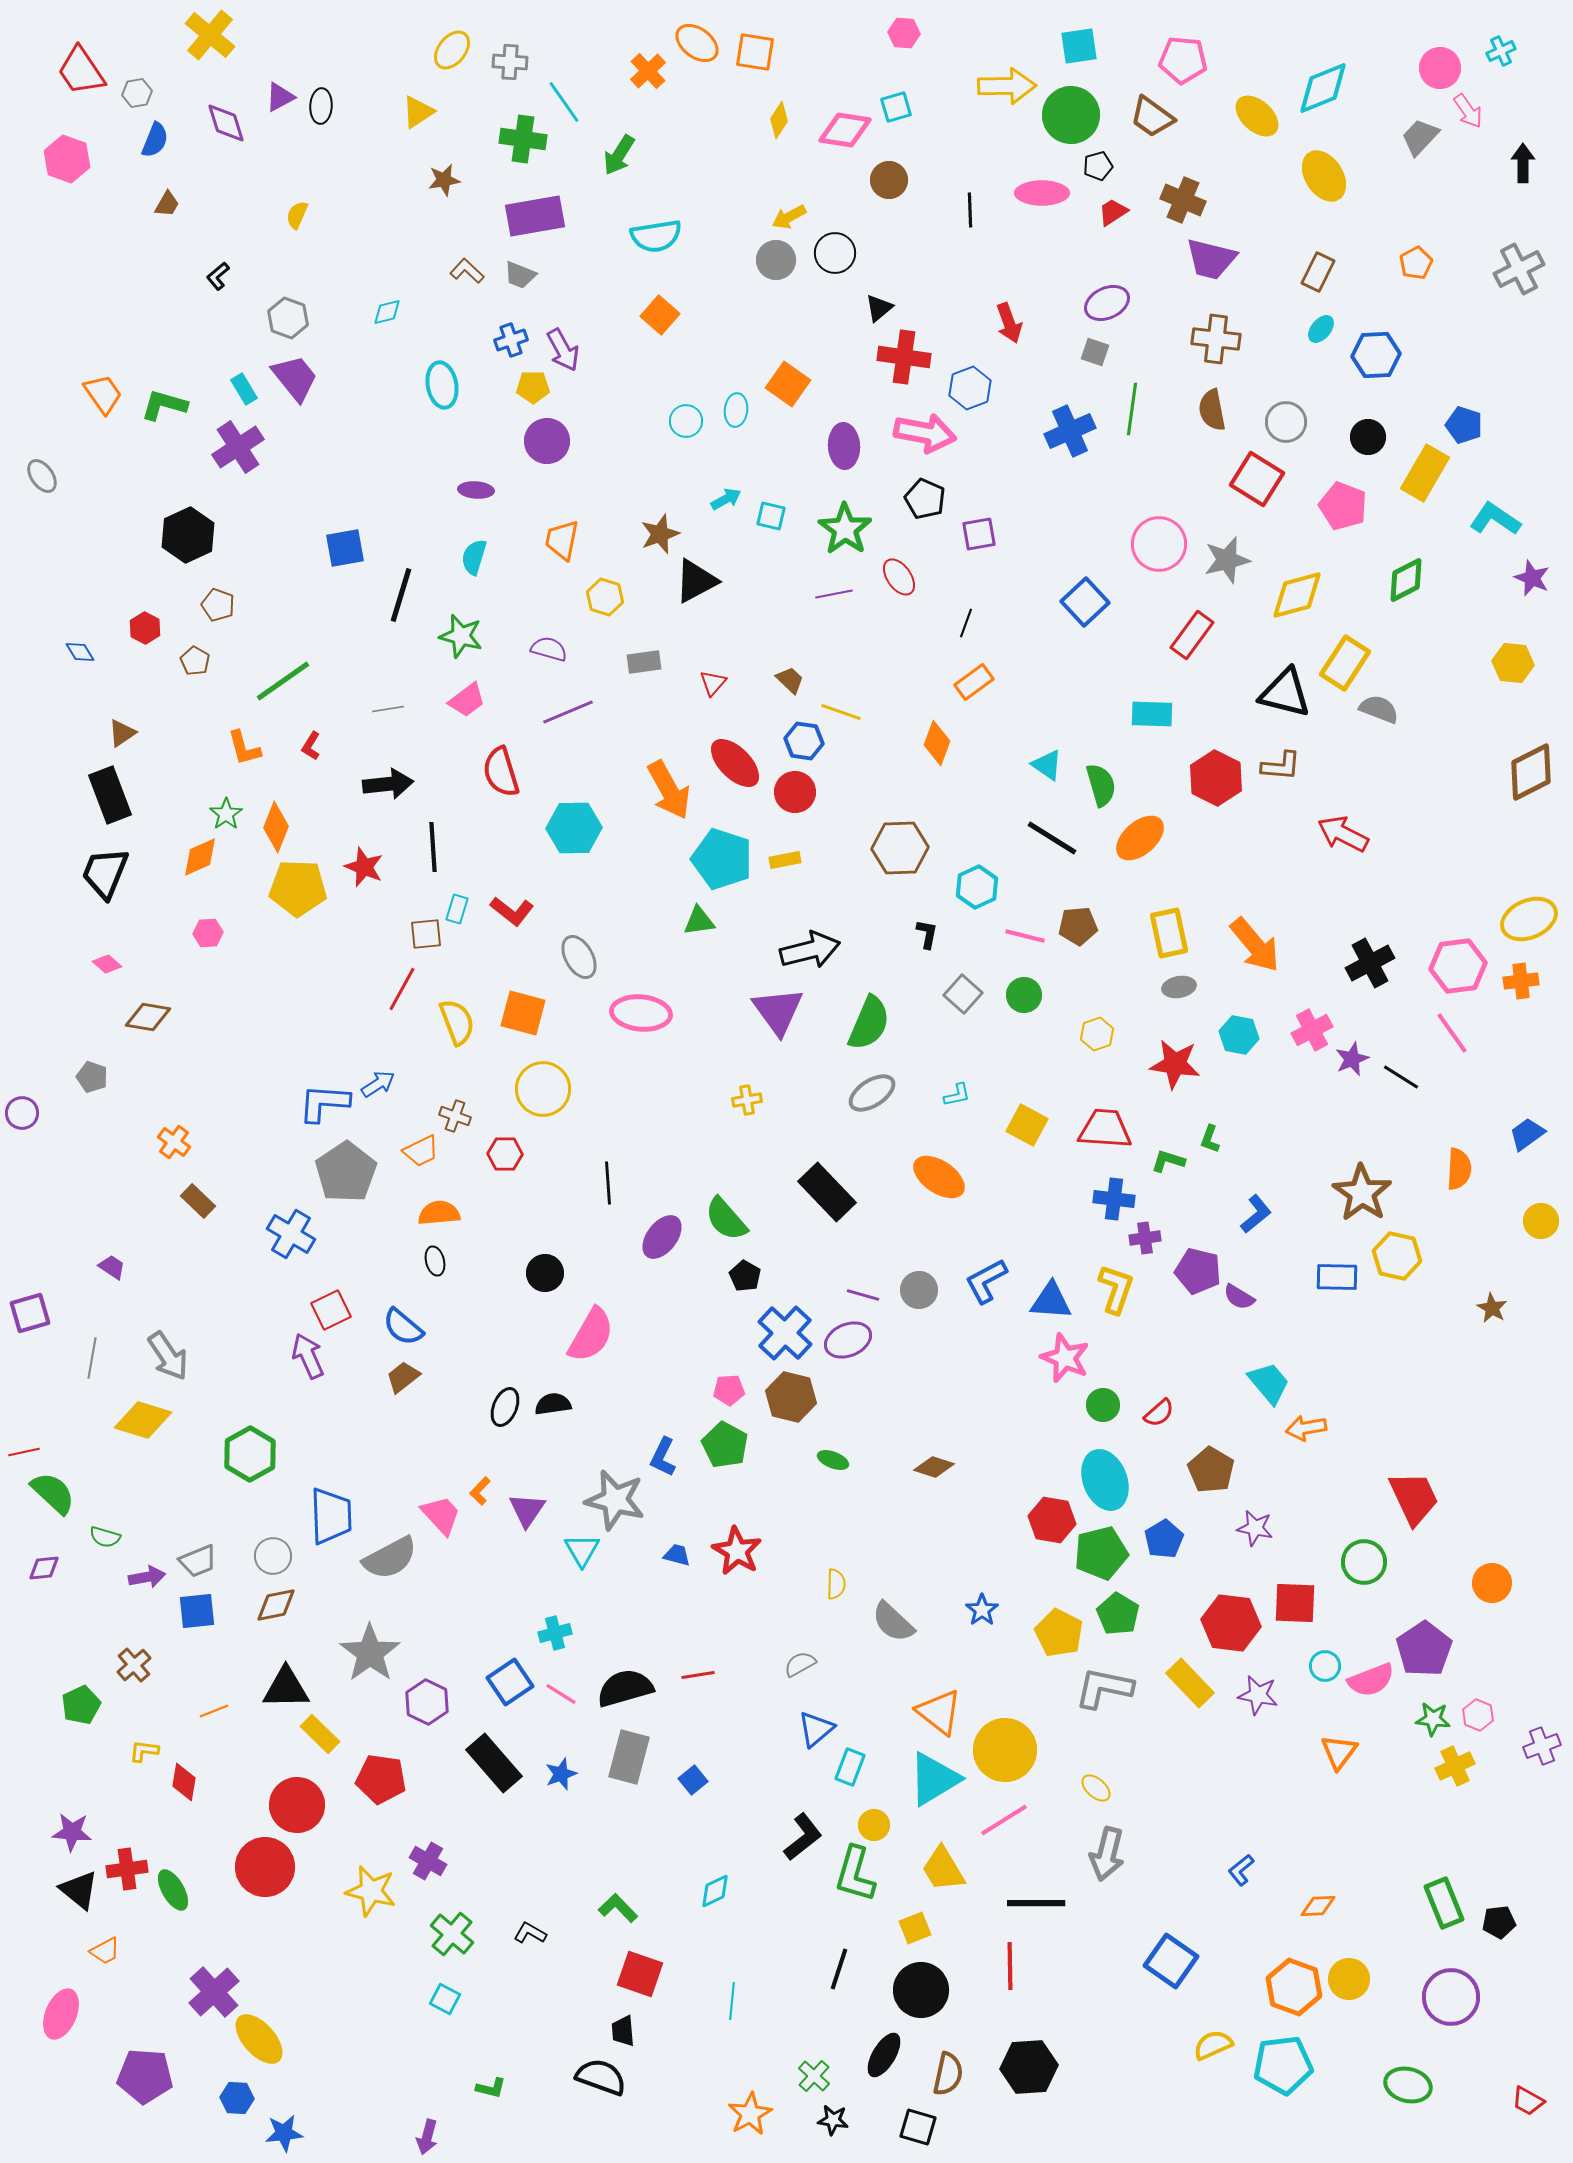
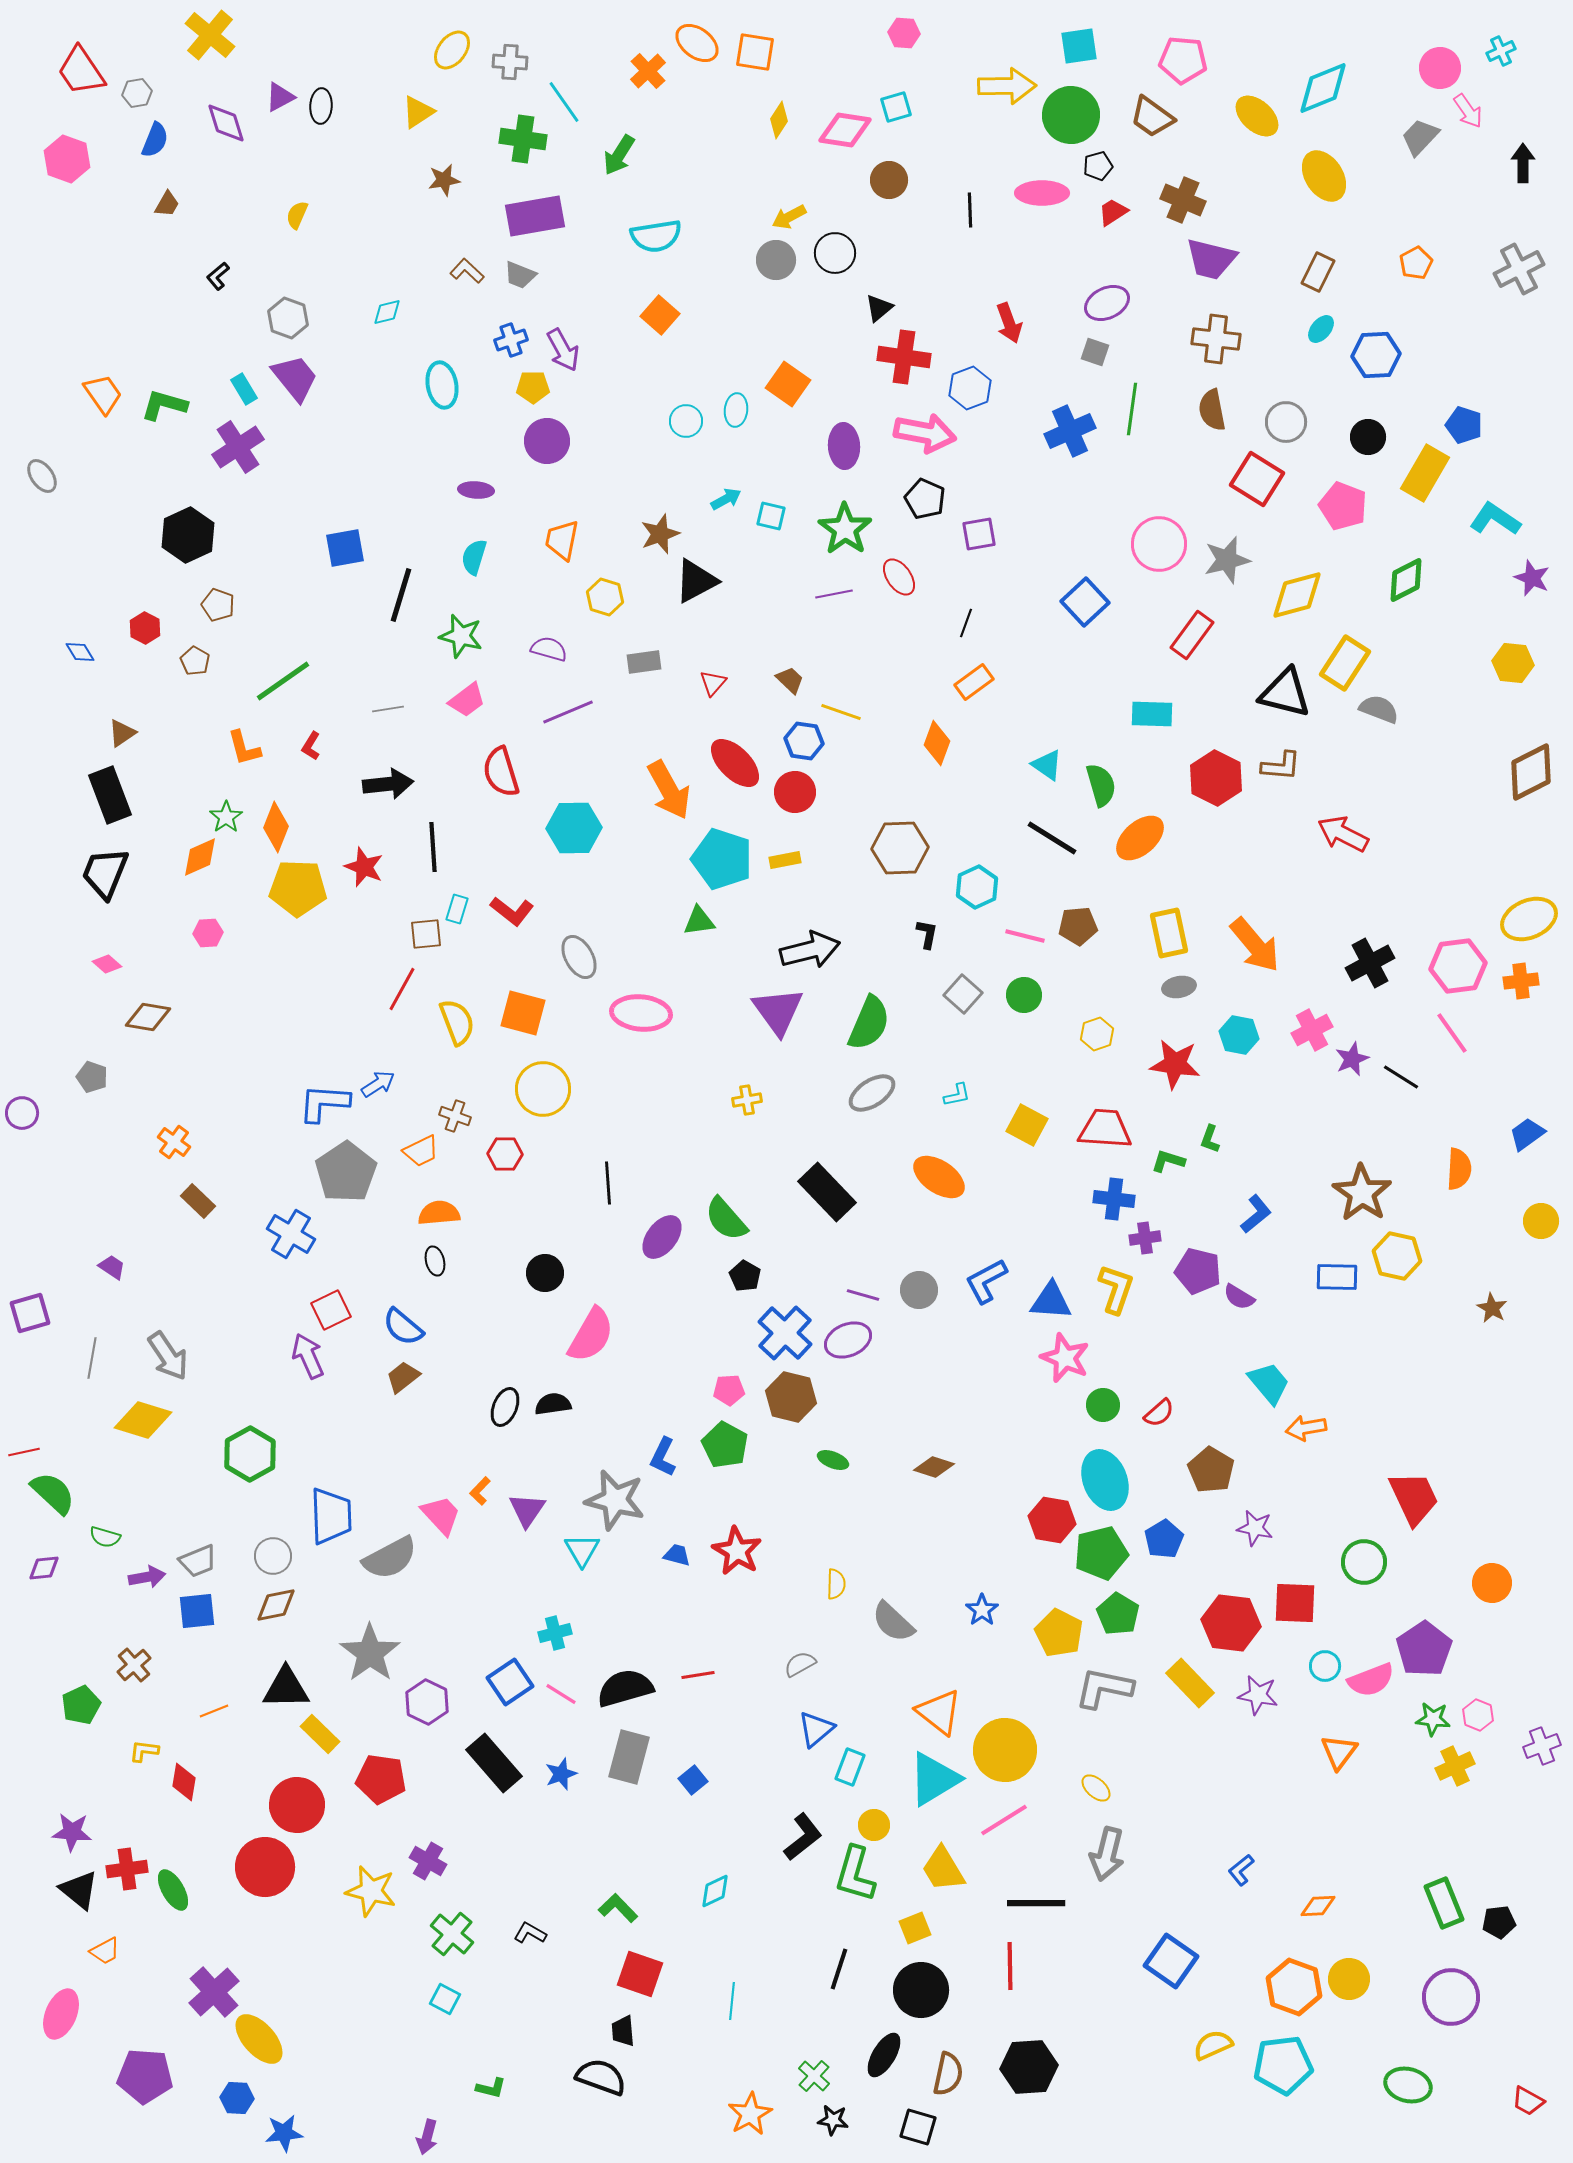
green star at (226, 814): moved 3 px down
